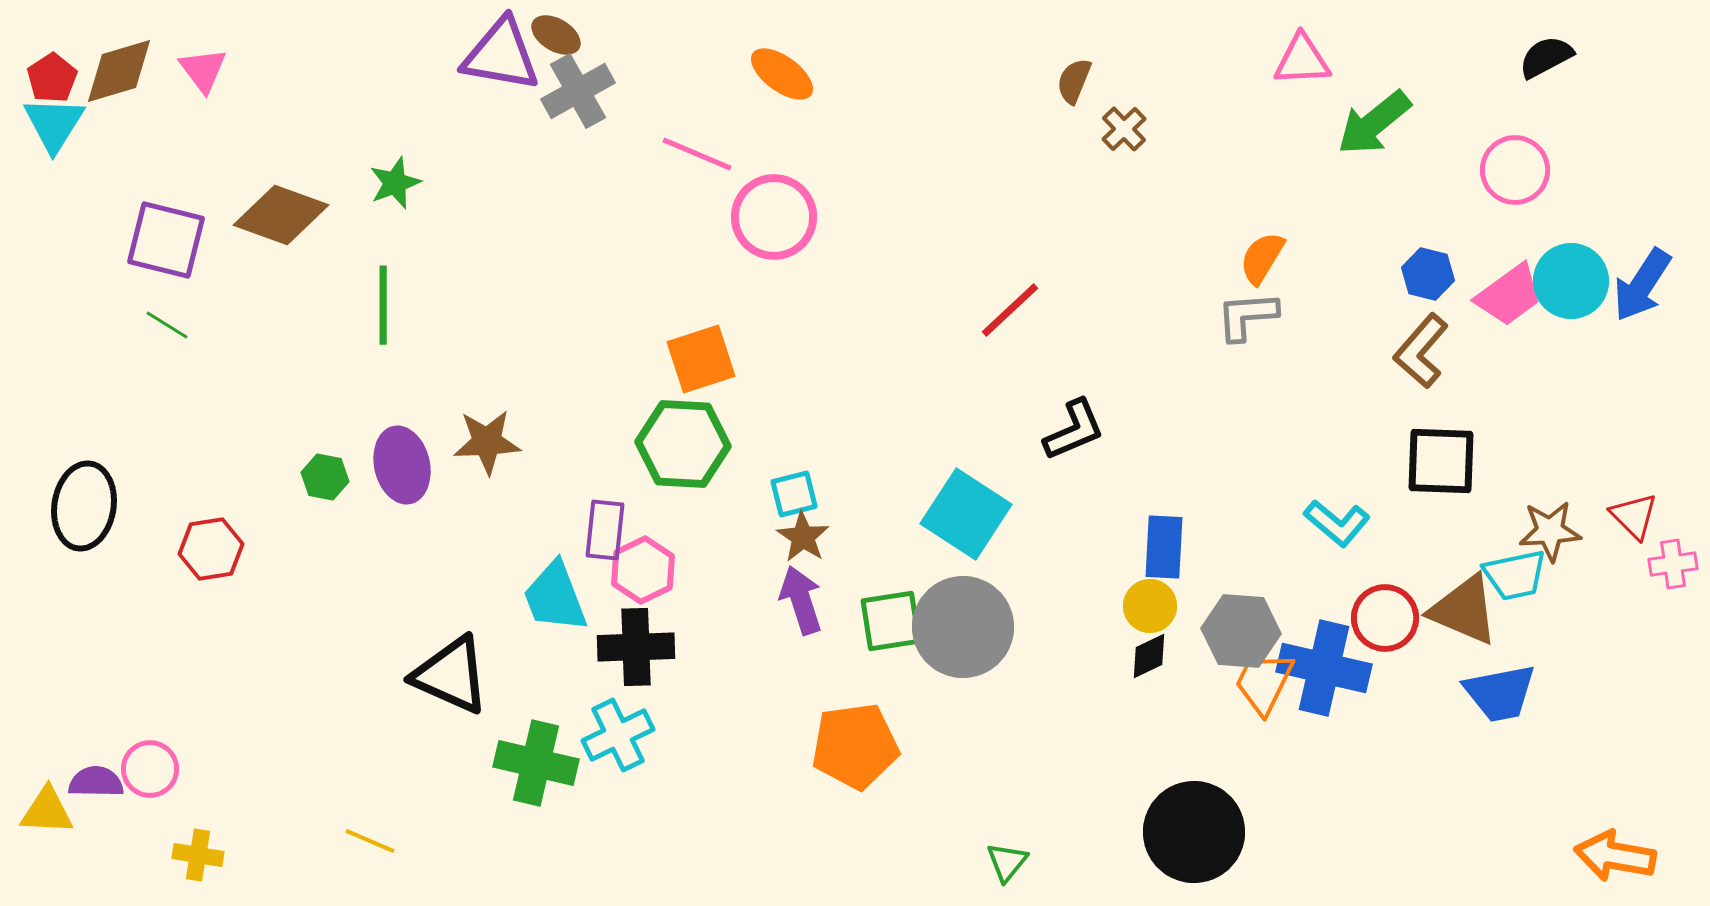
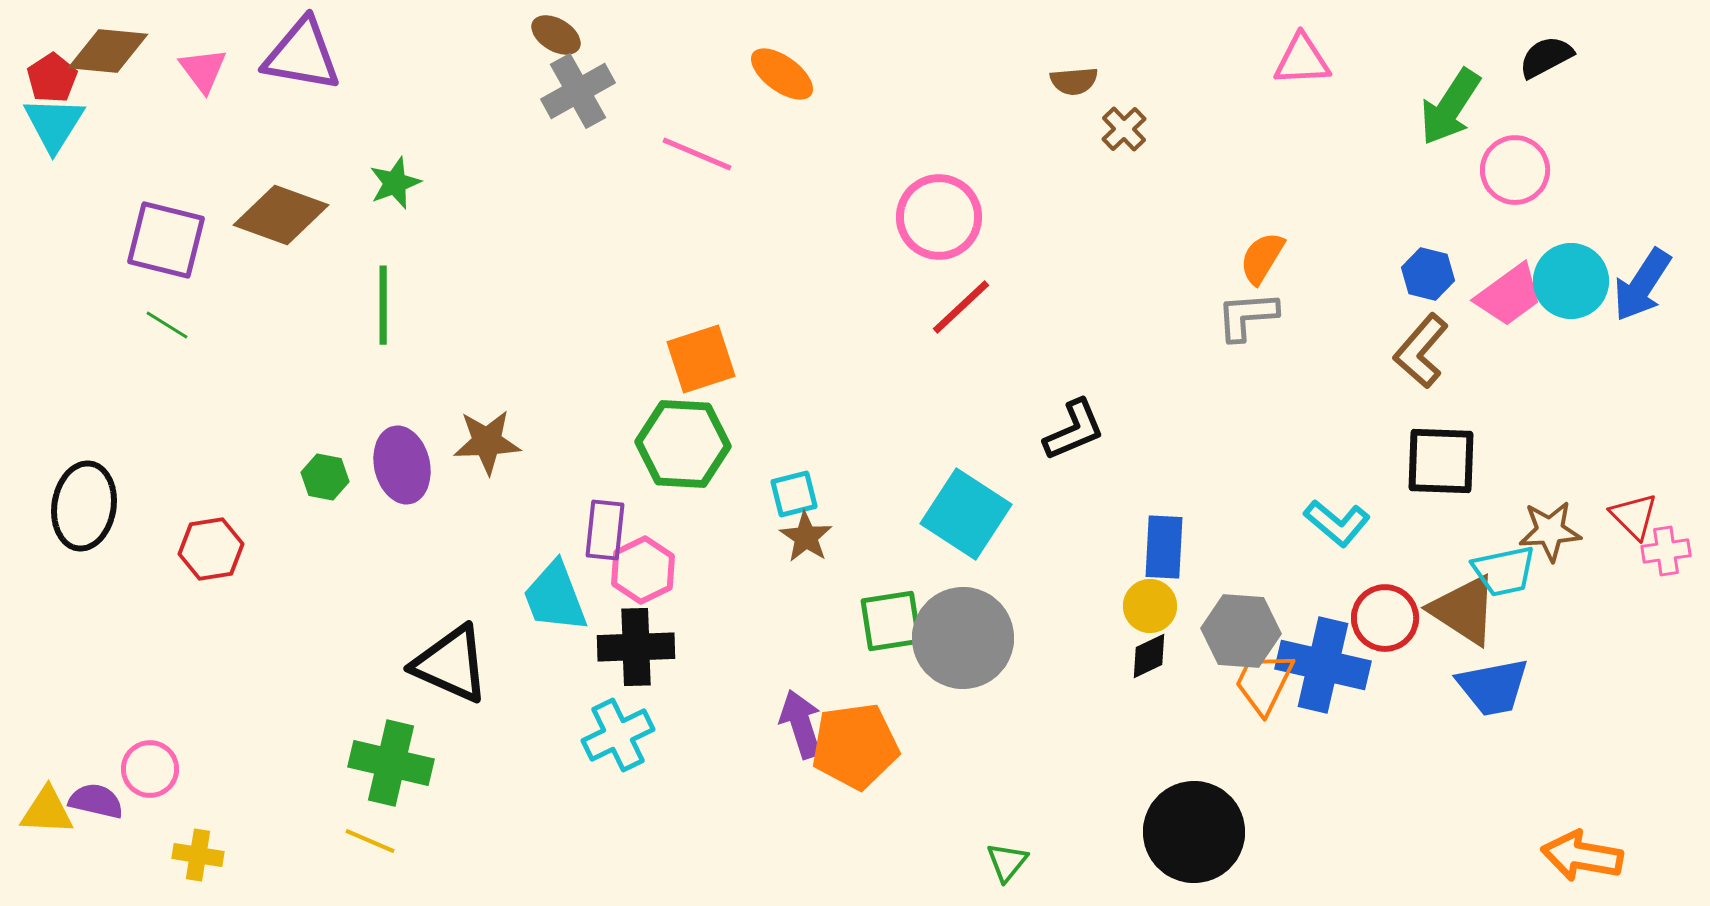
purple triangle at (501, 55): moved 199 px left
brown diamond at (119, 71): moved 11 px left, 20 px up; rotated 22 degrees clockwise
brown semicircle at (1074, 81): rotated 117 degrees counterclockwise
green arrow at (1374, 123): moved 76 px right, 16 px up; rotated 18 degrees counterclockwise
pink circle at (774, 217): moved 165 px right
red line at (1010, 310): moved 49 px left, 3 px up
brown star at (803, 537): moved 3 px right
pink cross at (1673, 564): moved 7 px left, 13 px up
cyan trapezoid at (1515, 575): moved 11 px left, 4 px up
purple arrow at (801, 600): moved 124 px down
brown triangle at (1464, 610): rotated 10 degrees clockwise
gray circle at (963, 627): moved 11 px down
blue cross at (1324, 668): moved 1 px left, 3 px up
black triangle at (451, 675): moved 11 px up
blue trapezoid at (1500, 693): moved 7 px left, 6 px up
green cross at (536, 763): moved 145 px left
purple semicircle at (96, 782): moved 19 px down; rotated 12 degrees clockwise
orange arrow at (1615, 856): moved 33 px left
